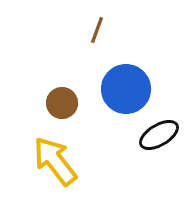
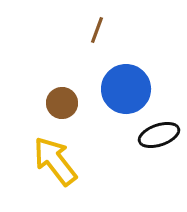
black ellipse: rotated 12 degrees clockwise
